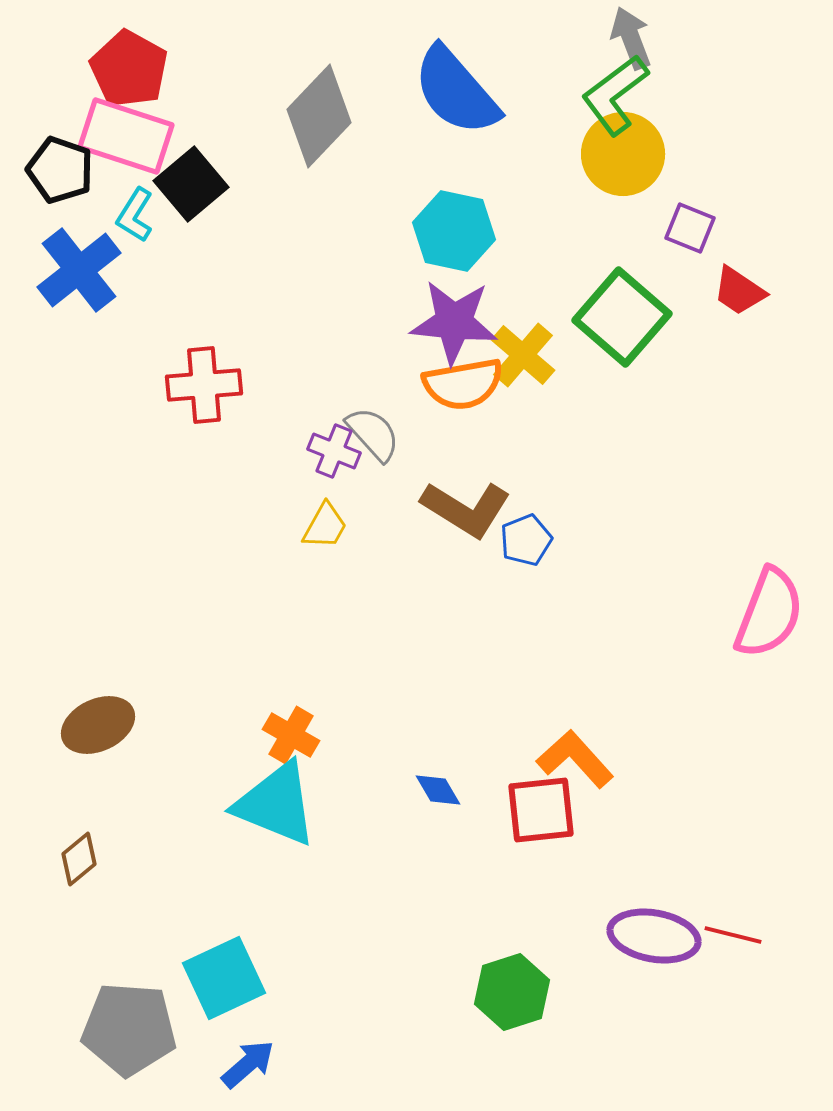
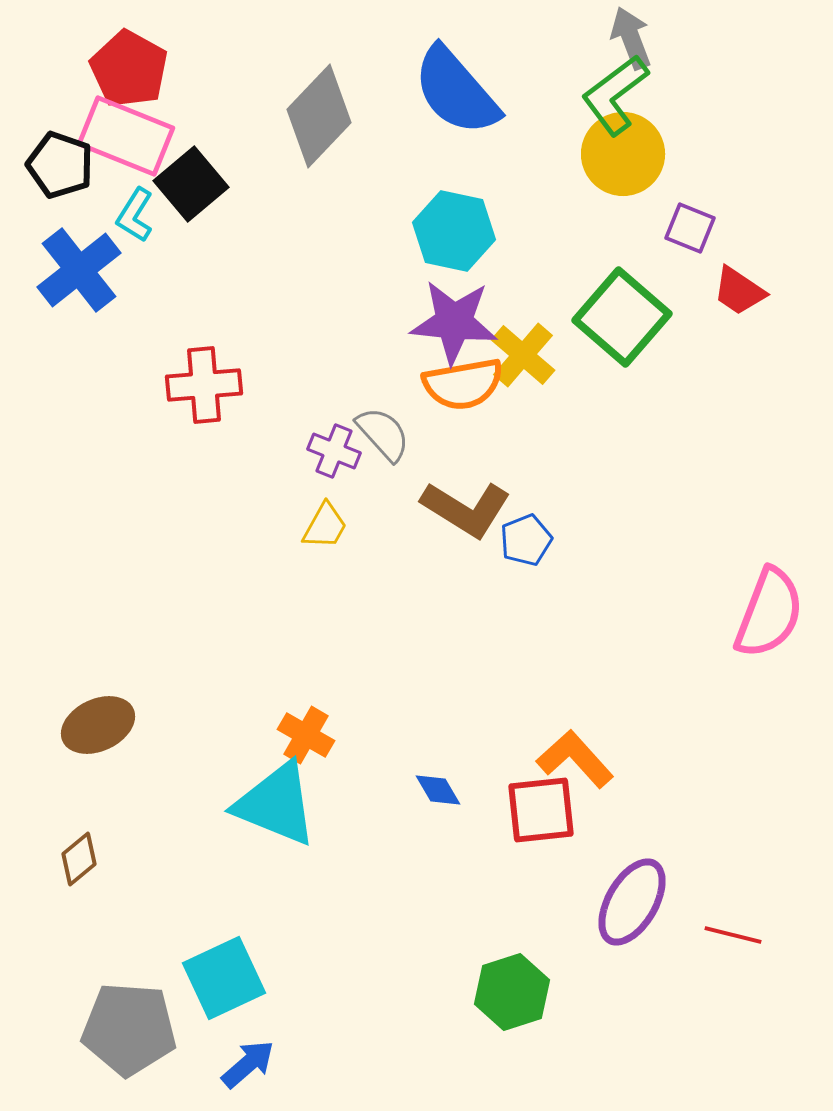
pink rectangle: rotated 4 degrees clockwise
black pentagon: moved 5 px up
gray semicircle: moved 10 px right
orange cross: moved 15 px right
purple ellipse: moved 22 px left, 34 px up; rotated 70 degrees counterclockwise
